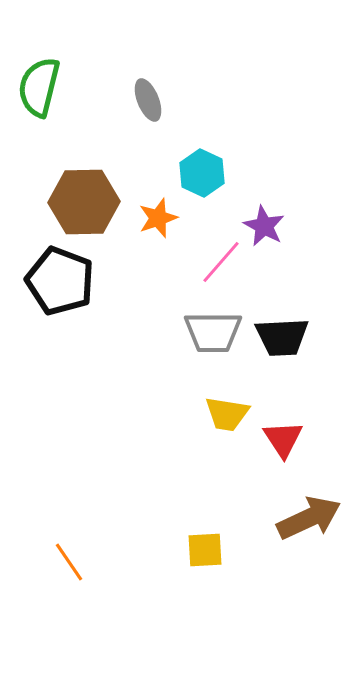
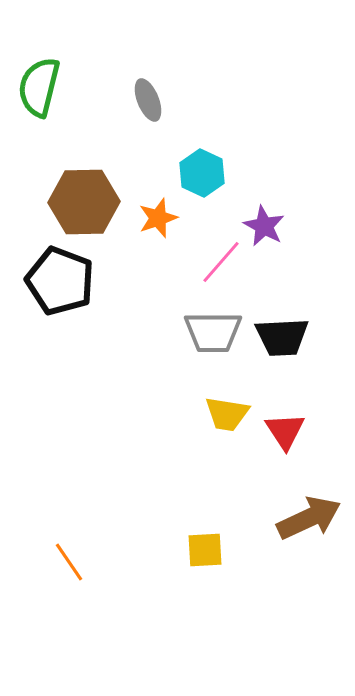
red triangle: moved 2 px right, 8 px up
